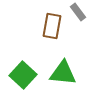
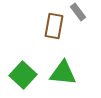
brown rectangle: moved 2 px right
